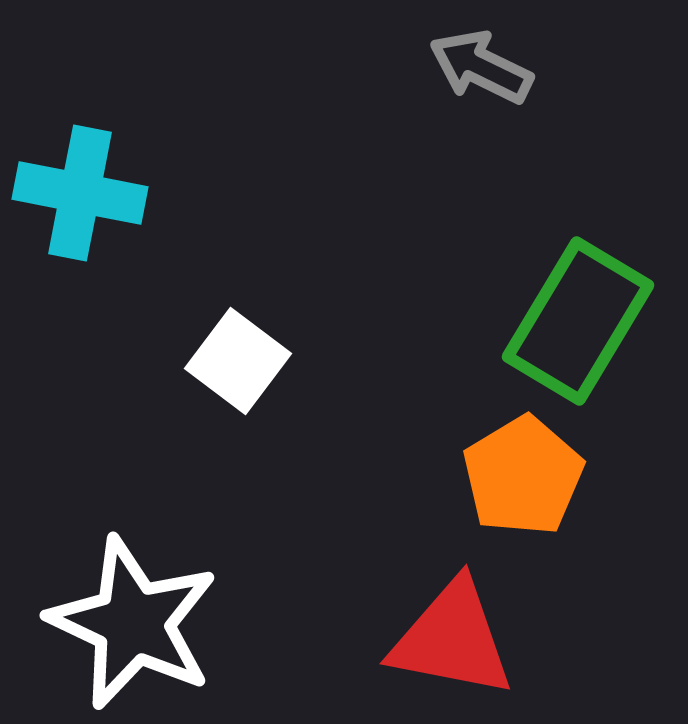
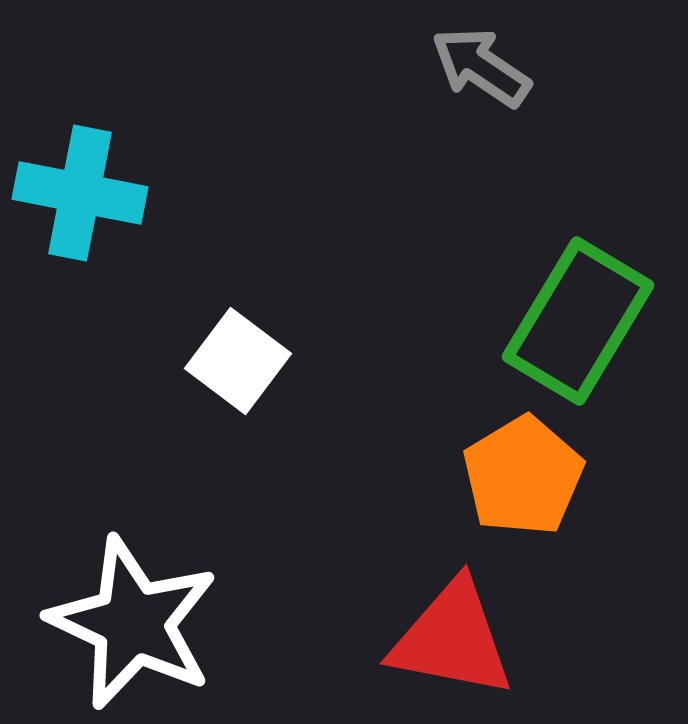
gray arrow: rotated 8 degrees clockwise
